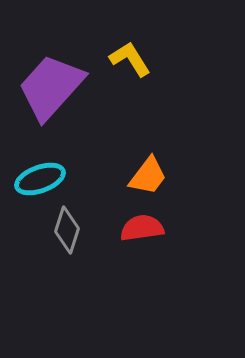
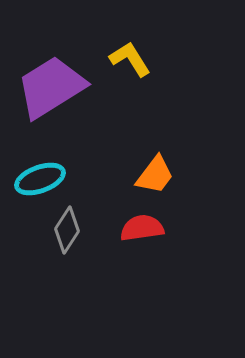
purple trapezoid: rotated 16 degrees clockwise
orange trapezoid: moved 7 px right, 1 px up
gray diamond: rotated 15 degrees clockwise
